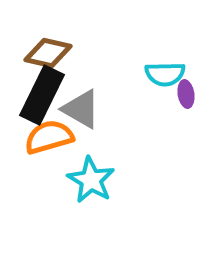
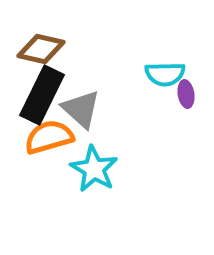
brown diamond: moved 7 px left, 4 px up
gray triangle: rotated 12 degrees clockwise
cyan star: moved 3 px right, 11 px up
